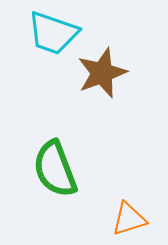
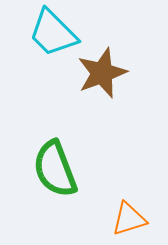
cyan trapezoid: rotated 26 degrees clockwise
